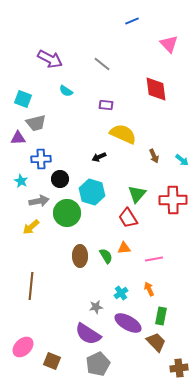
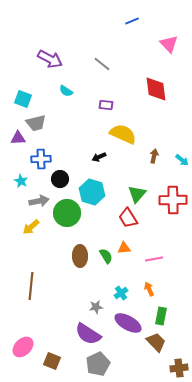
brown arrow: rotated 144 degrees counterclockwise
